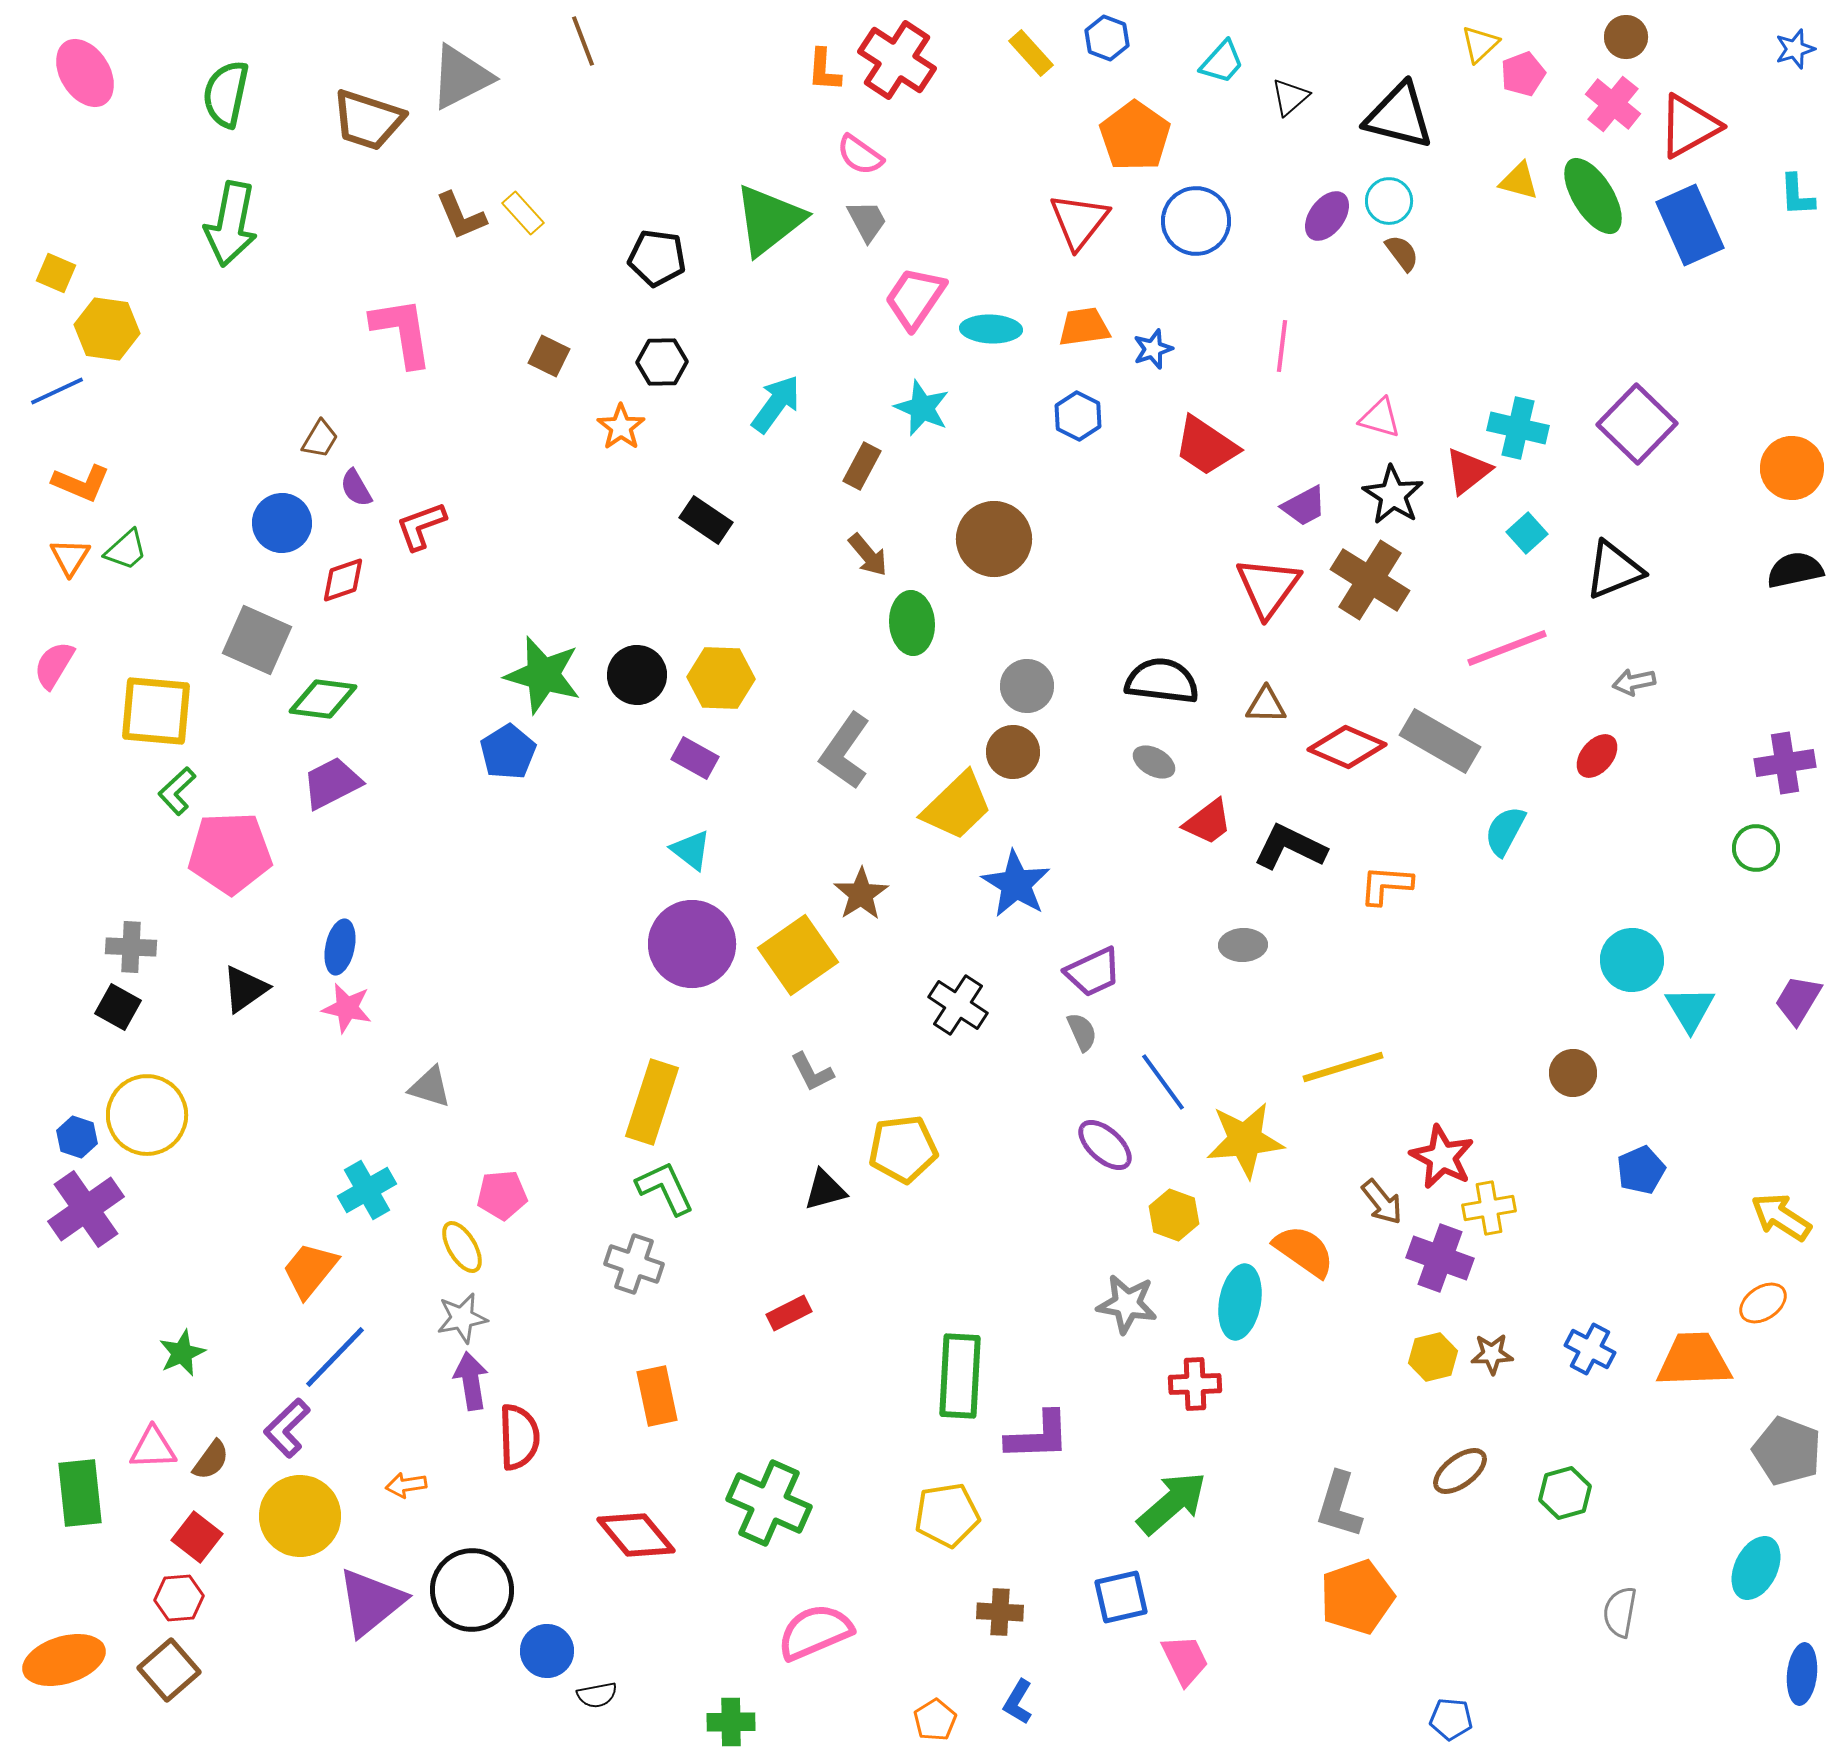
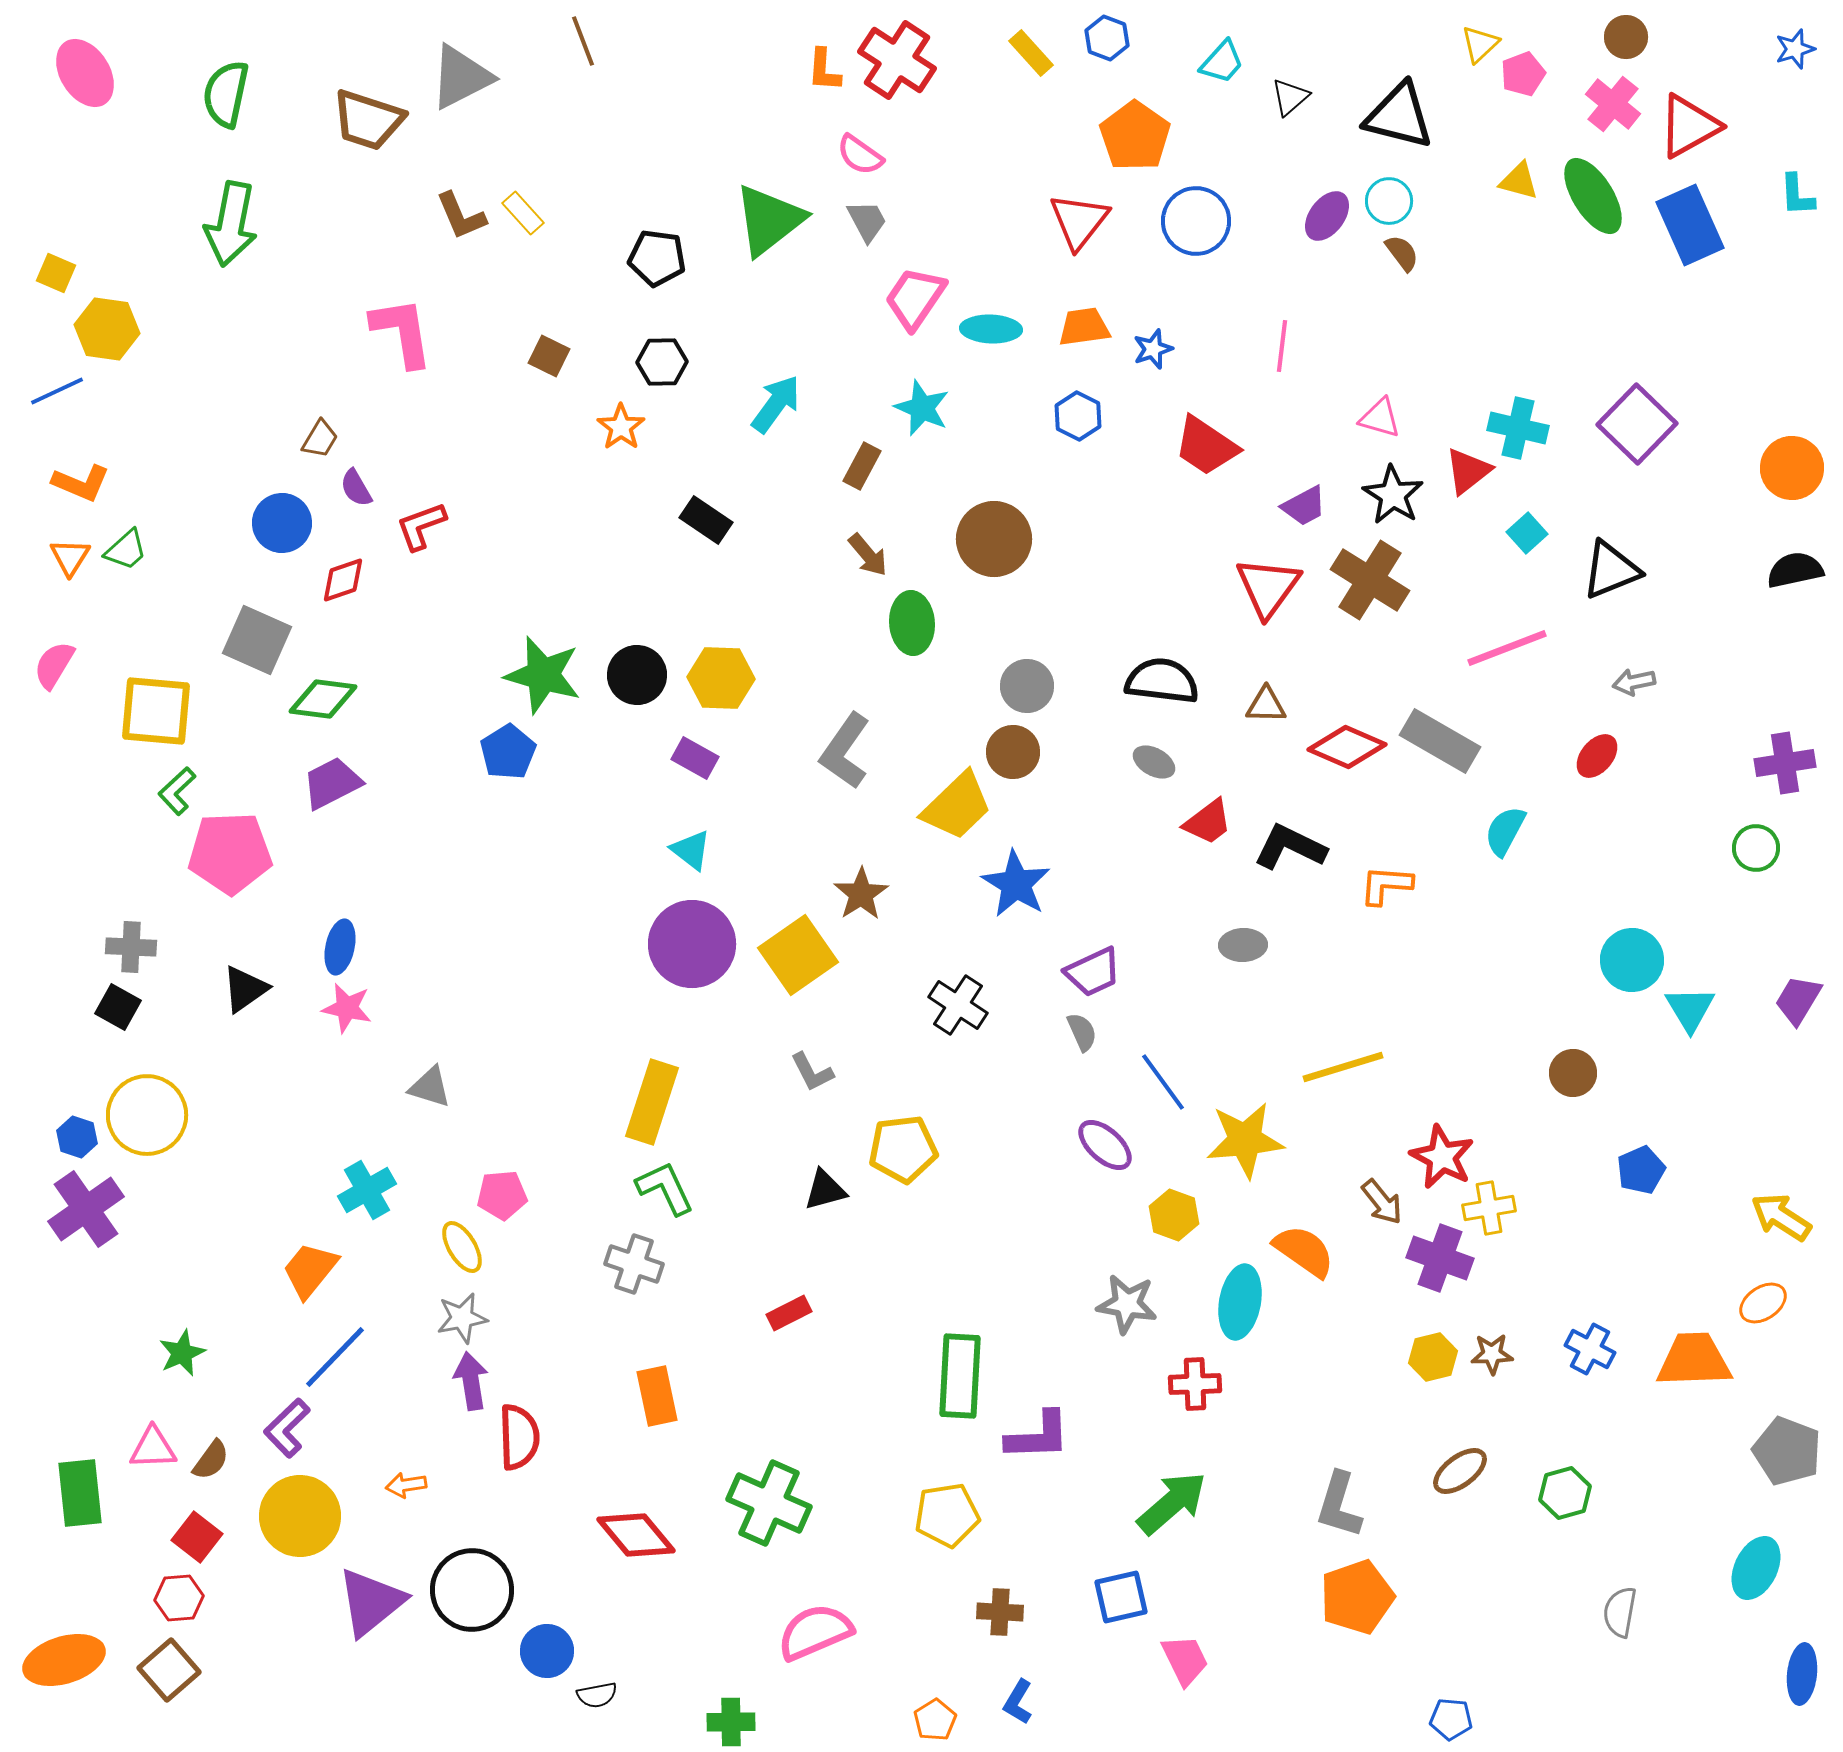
black triangle at (1614, 570): moved 3 px left
